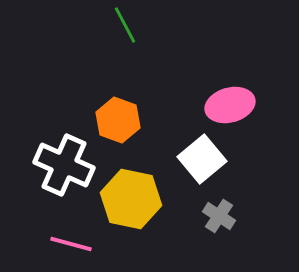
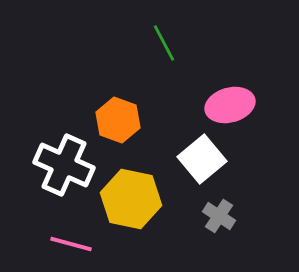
green line: moved 39 px right, 18 px down
